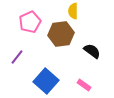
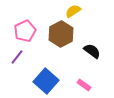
yellow semicircle: rotated 56 degrees clockwise
pink pentagon: moved 5 px left, 9 px down
brown hexagon: rotated 20 degrees counterclockwise
